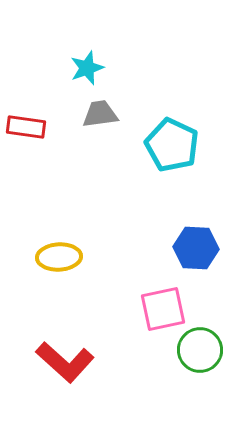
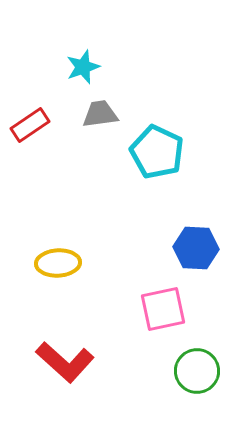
cyan star: moved 4 px left, 1 px up
red rectangle: moved 4 px right, 2 px up; rotated 42 degrees counterclockwise
cyan pentagon: moved 15 px left, 7 px down
yellow ellipse: moved 1 px left, 6 px down
green circle: moved 3 px left, 21 px down
